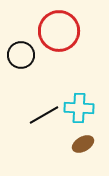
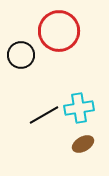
cyan cross: rotated 12 degrees counterclockwise
